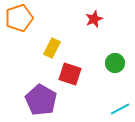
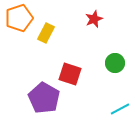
yellow rectangle: moved 6 px left, 15 px up
purple pentagon: moved 3 px right, 2 px up
